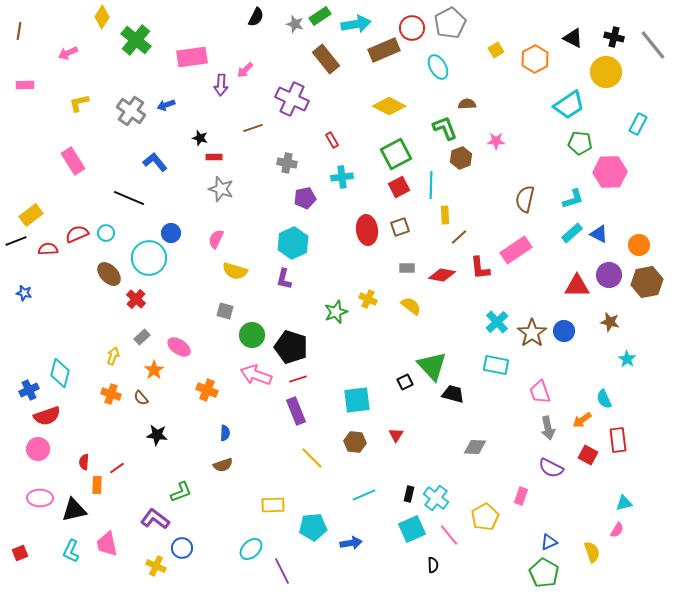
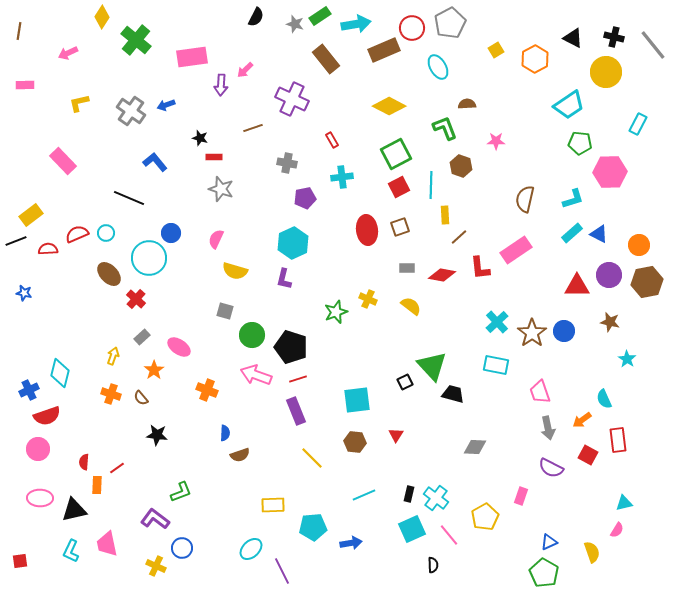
brown hexagon at (461, 158): moved 8 px down; rotated 20 degrees counterclockwise
pink rectangle at (73, 161): moved 10 px left; rotated 12 degrees counterclockwise
brown semicircle at (223, 465): moved 17 px right, 10 px up
red square at (20, 553): moved 8 px down; rotated 14 degrees clockwise
